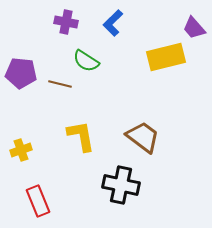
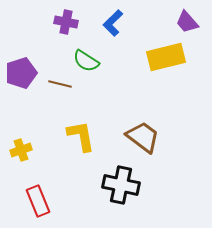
purple trapezoid: moved 7 px left, 6 px up
purple pentagon: rotated 24 degrees counterclockwise
